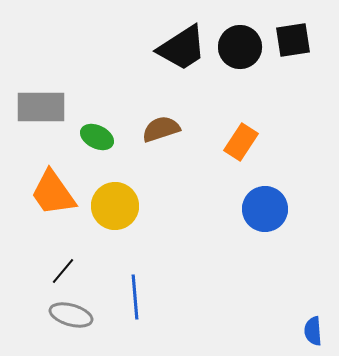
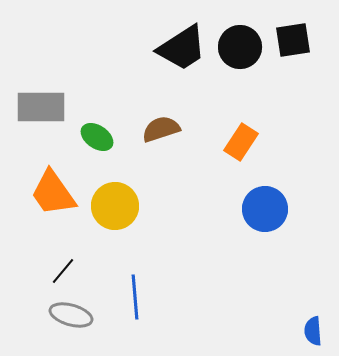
green ellipse: rotated 8 degrees clockwise
